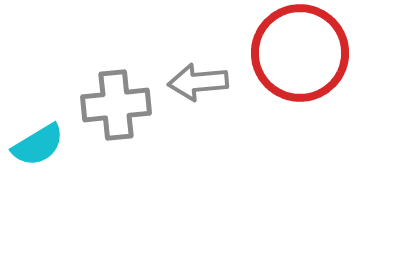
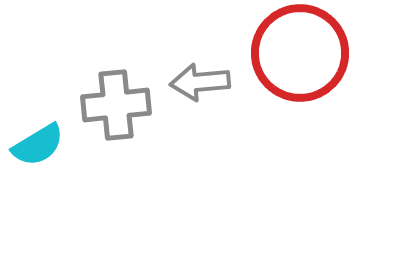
gray arrow: moved 2 px right
